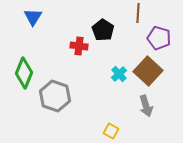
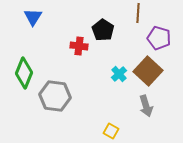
gray hexagon: rotated 12 degrees counterclockwise
